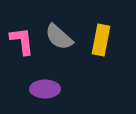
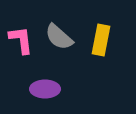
pink L-shape: moved 1 px left, 1 px up
